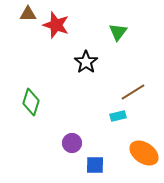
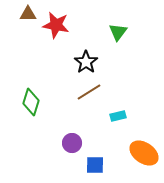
red star: rotated 8 degrees counterclockwise
brown line: moved 44 px left
